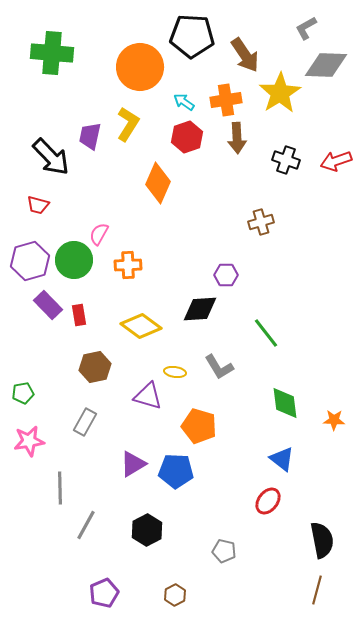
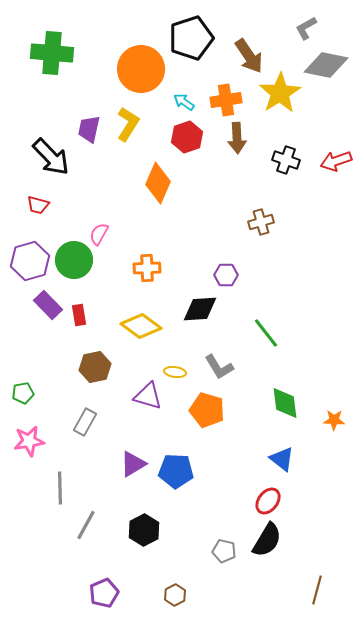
black pentagon at (192, 36): moved 1 px left, 2 px down; rotated 21 degrees counterclockwise
brown arrow at (245, 55): moved 4 px right, 1 px down
gray diamond at (326, 65): rotated 9 degrees clockwise
orange circle at (140, 67): moved 1 px right, 2 px down
purple trapezoid at (90, 136): moved 1 px left, 7 px up
orange cross at (128, 265): moved 19 px right, 3 px down
orange pentagon at (199, 426): moved 8 px right, 16 px up
black hexagon at (147, 530): moved 3 px left
black semicircle at (322, 540): moved 55 px left; rotated 42 degrees clockwise
